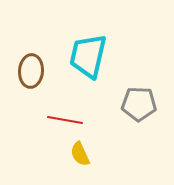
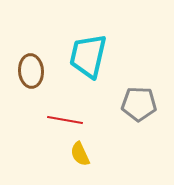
brown ellipse: rotated 8 degrees counterclockwise
